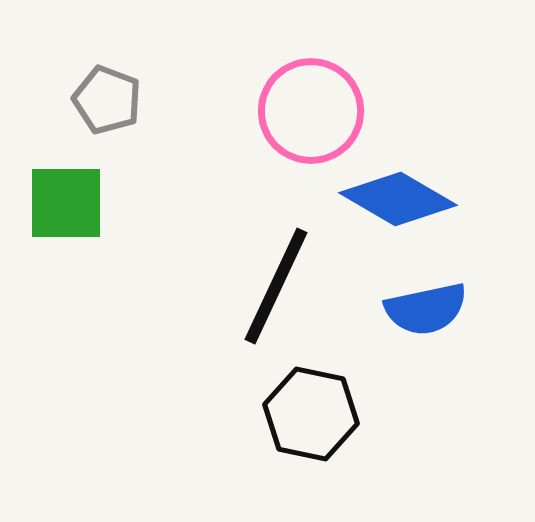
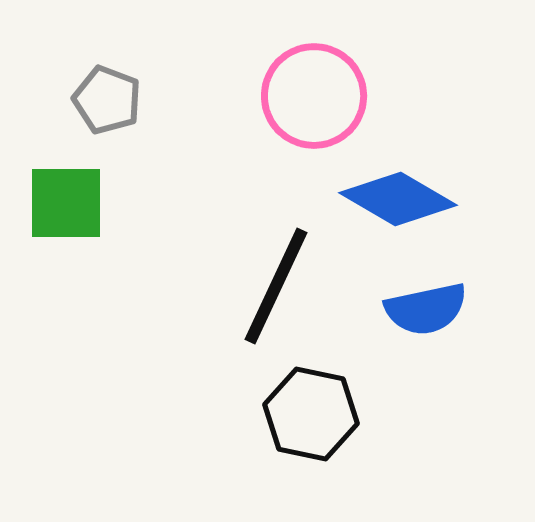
pink circle: moved 3 px right, 15 px up
